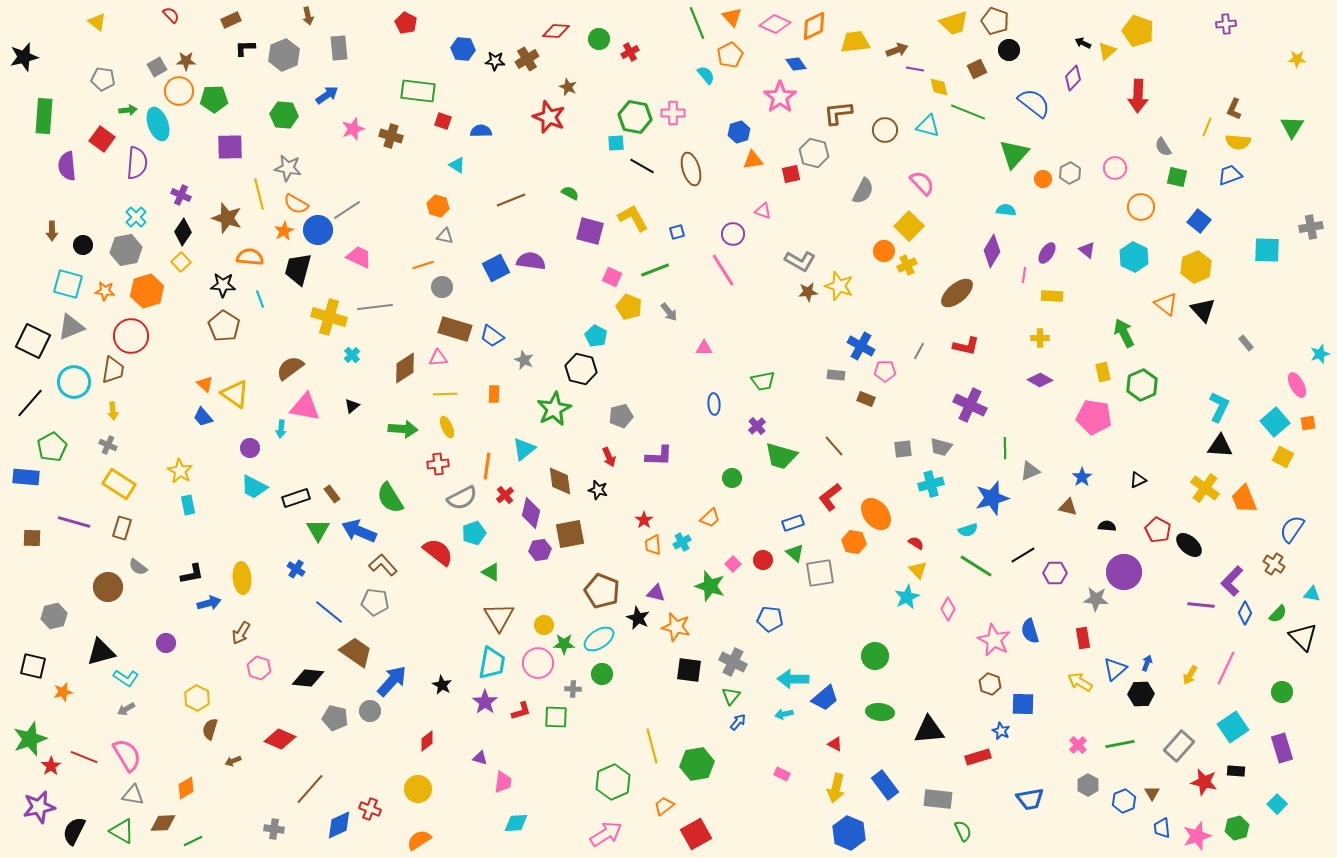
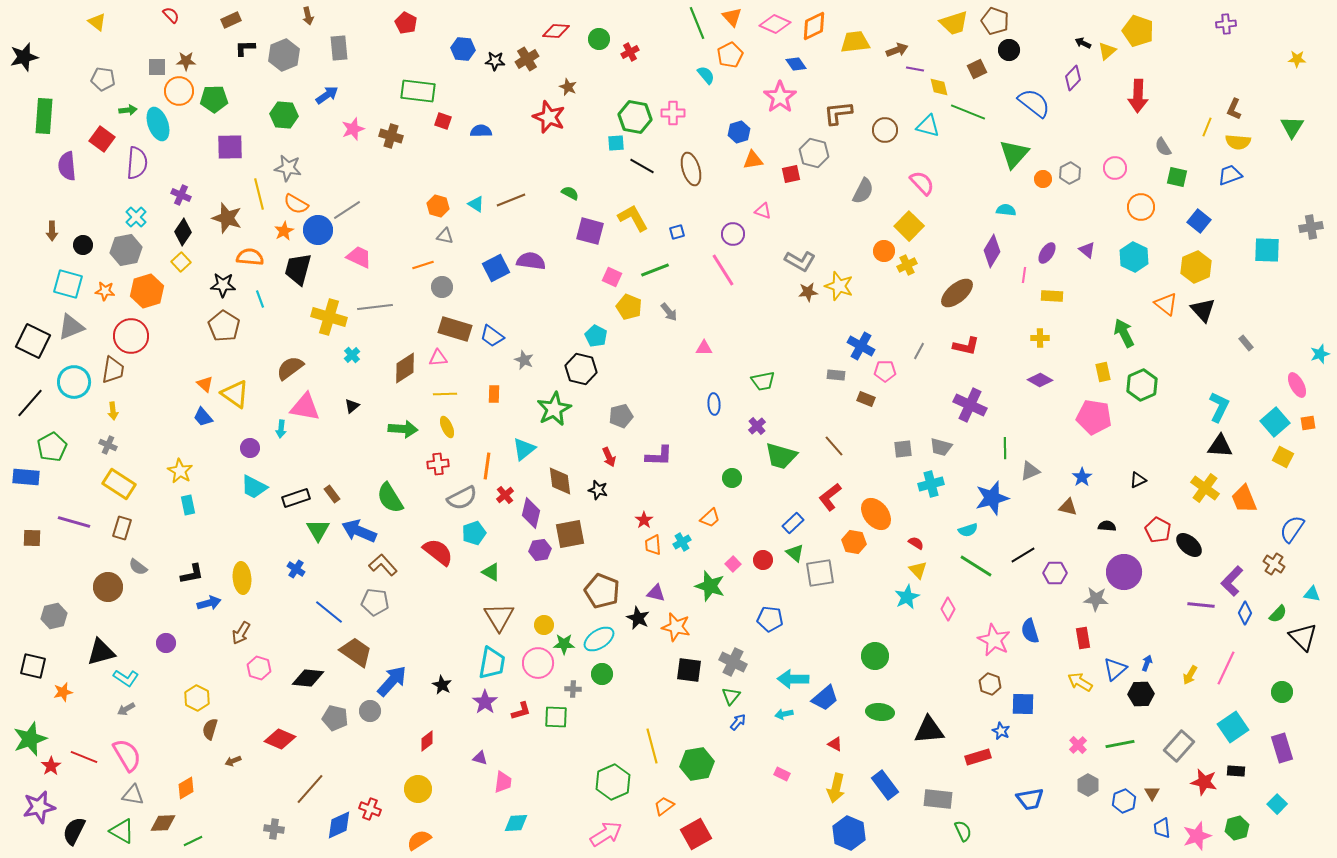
gray square at (157, 67): rotated 30 degrees clockwise
cyan triangle at (457, 165): moved 19 px right, 39 px down
blue rectangle at (793, 523): rotated 25 degrees counterclockwise
